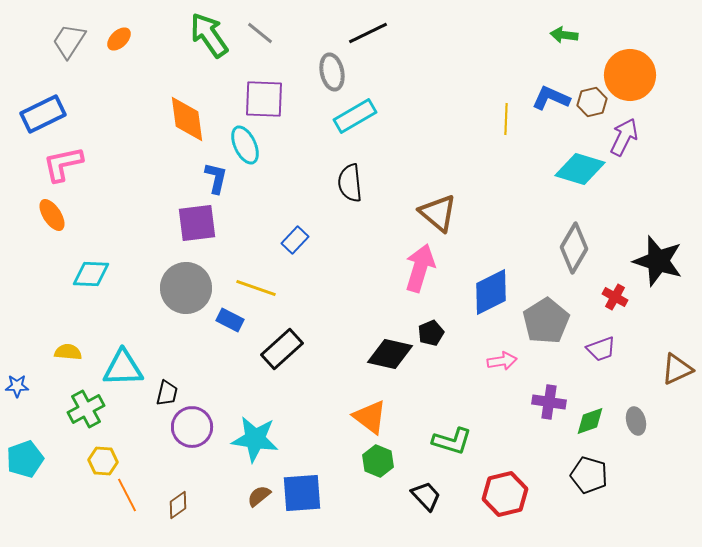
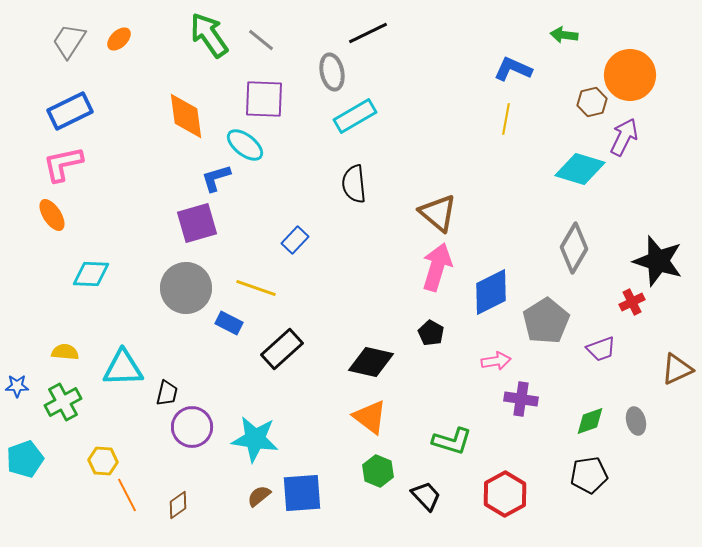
gray line at (260, 33): moved 1 px right, 7 px down
blue L-shape at (551, 98): moved 38 px left, 29 px up
blue rectangle at (43, 114): moved 27 px right, 3 px up
orange diamond at (187, 119): moved 1 px left, 3 px up
yellow line at (506, 119): rotated 8 degrees clockwise
cyan ellipse at (245, 145): rotated 27 degrees counterclockwise
blue L-shape at (216, 178): rotated 120 degrees counterclockwise
black semicircle at (350, 183): moved 4 px right, 1 px down
purple square at (197, 223): rotated 9 degrees counterclockwise
pink arrow at (420, 268): moved 17 px right, 1 px up
red cross at (615, 297): moved 17 px right, 5 px down; rotated 35 degrees clockwise
blue rectangle at (230, 320): moved 1 px left, 3 px down
black pentagon at (431, 333): rotated 20 degrees counterclockwise
yellow semicircle at (68, 352): moved 3 px left
black diamond at (390, 354): moved 19 px left, 8 px down
pink arrow at (502, 361): moved 6 px left
purple cross at (549, 402): moved 28 px left, 3 px up
green cross at (86, 409): moved 23 px left, 7 px up
green hexagon at (378, 461): moved 10 px down
black pentagon at (589, 475): rotated 24 degrees counterclockwise
red hexagon at (505, 494): rotated 15 degrees counterclockwise
